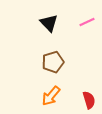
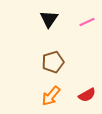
black triangle: moved 4 px up; rotated 18 degrees clockwise
red semicircle: moved 2 px left, 5 px up; rotated 78 degrees clockwise
